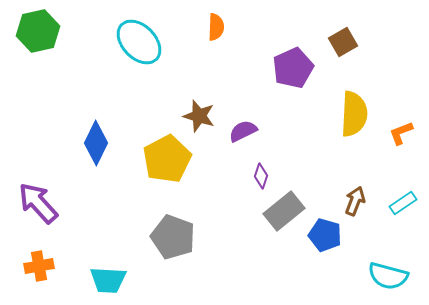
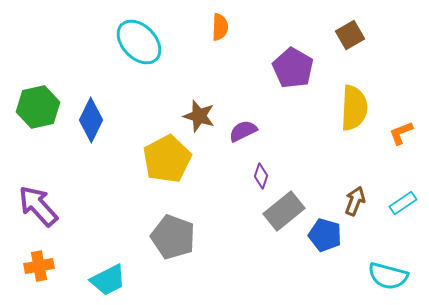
orange semicircle: moved 4 px right
green hexagon: moved 76 px down
brown square: moved 7 px right, 7 px up
purple pentagon: rotated 18 degrees counterclockwise
yellow semicircle: moved 6 px up
blue diamond: moved 5 px left, 23 px up
purple arrow: moved 3 px down
cyan trapezoid: rotated 30 degrees counterclockwise
